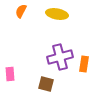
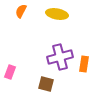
pink rectangle: moved 2 px up; rotated 24 degrees clockwise
